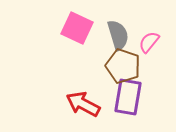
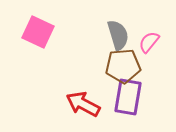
pink square: moved 39 px left, 4 px down
brown pentagon: rotated 24 degrees counterclockwise
